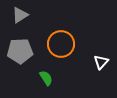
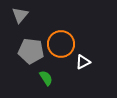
gray triangle: rotated 18 degrees counterclockwise
gray pentagon: moved 11 px right; rotated 10 degrees clockwise
white triangle: moved 18 px left; rotated 21 degrees clockwise
